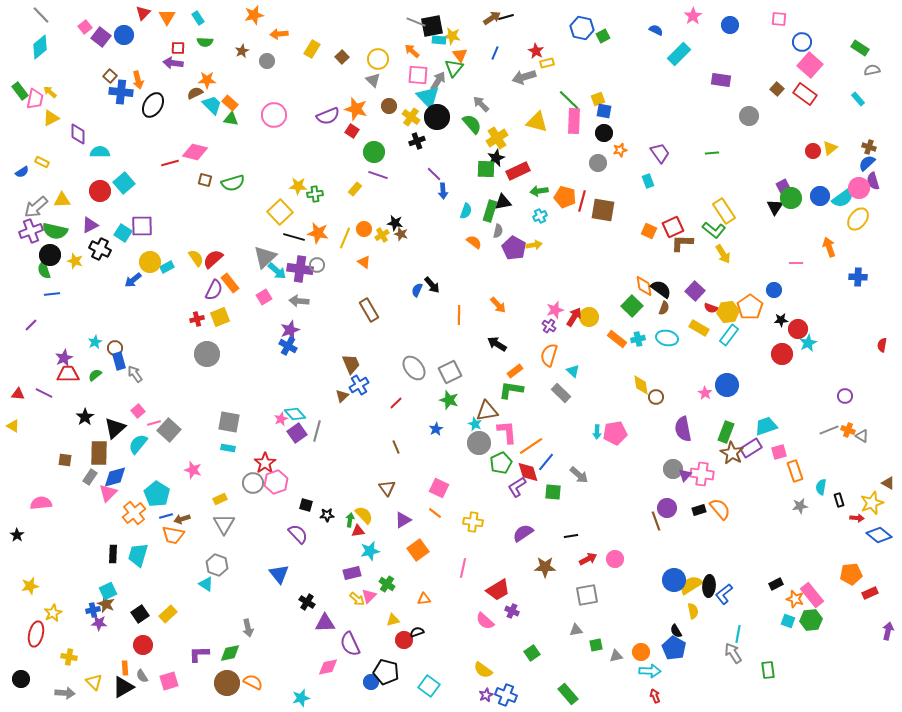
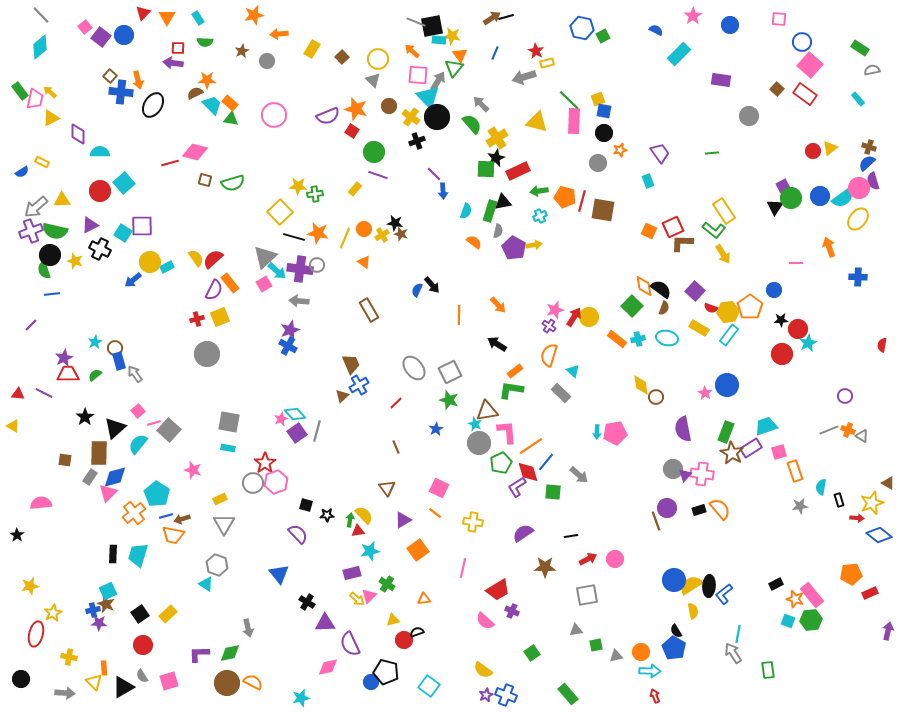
pink square at (264, 297): moved 13 px up
orange rectangle at (125, 668): moved 21 px left
